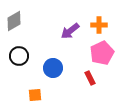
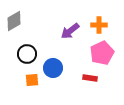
black circle: moved 8 px right, 2 px up
red rectangle: rotated 56 degrees counterclockwise
orange square: moved 3 px left, 15 px up
